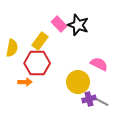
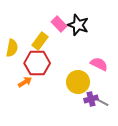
orange arrow: rotated 32 degrees counterclockwise
purple cross: moved 2 px right
